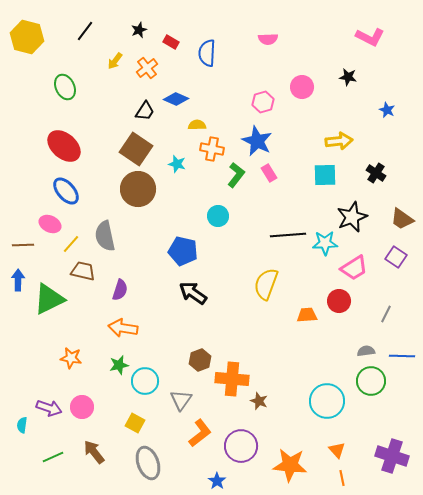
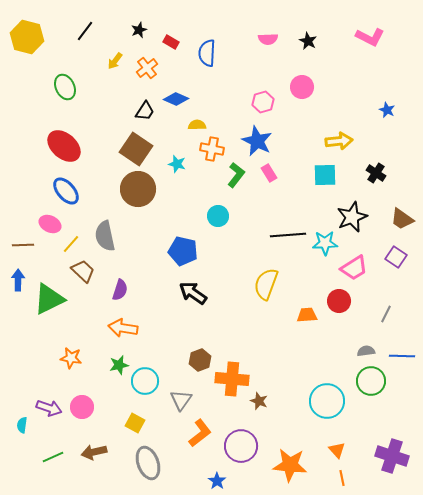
black star at (348, 77): moved 40 px left, 36 px up; rotated 18 degrees clockwise
brown trapezoid at (83, 271): rotated 30 degrees clockwise
brown arrow at (94, 452): rotated 65 degrees counterclockwise
